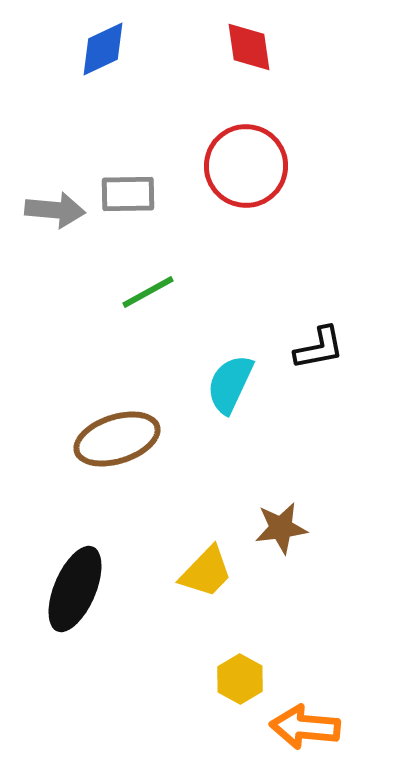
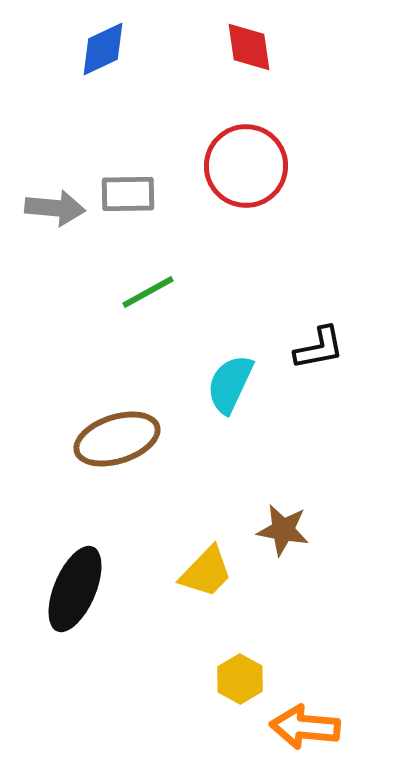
gray arrow: moved 2 px up
brown star: moved 2 px right, 2 px down; rotated 18 degrees clockwise
